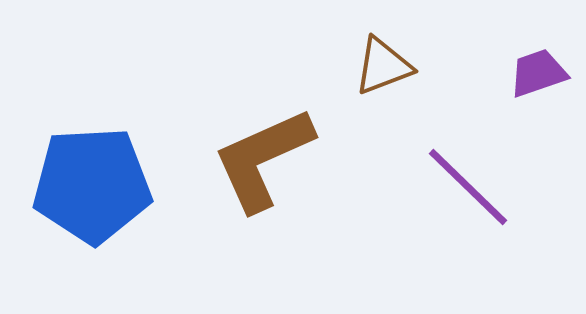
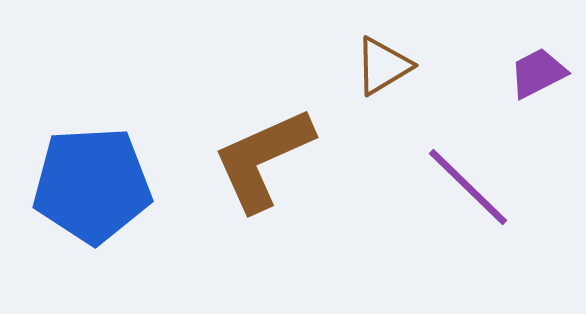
brown triangle: rotated 10 degrees counterclockwise
purple trapezoid: rotated 8 degrees counterclockwise
